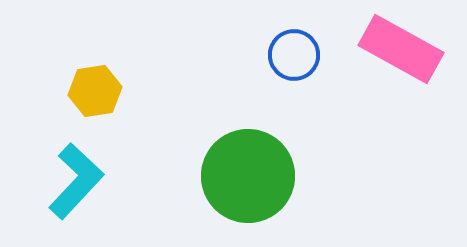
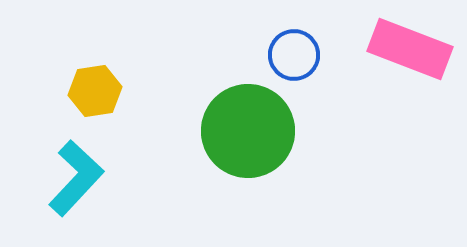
pink rectangle: moved 9 px right; rotated 8 degrees counterclockwise
green circle: moved 45 px up
cyan L-shape: moved 3 px up
